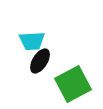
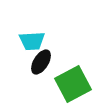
black ellipse: moved 1 px right, 1 px down
